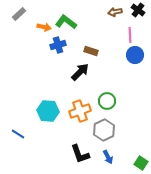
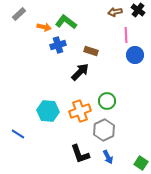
pink line: moved 4 px left
